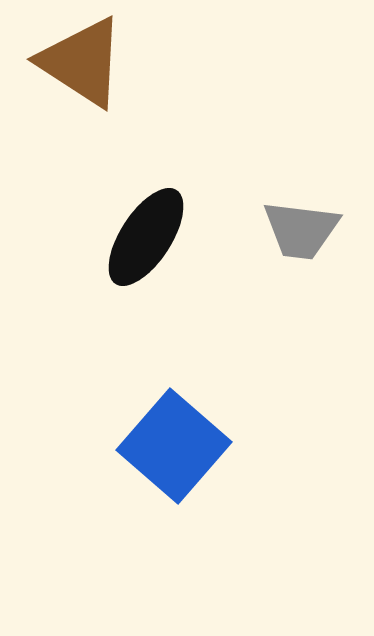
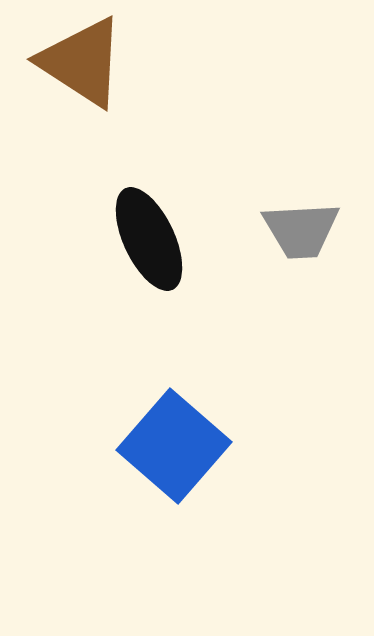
gray trapezoid: rotated 10 degrees counterclockwise
black ellipse: moved 3 px right, 2 px down; rotated 58 degrees counterclockwise
